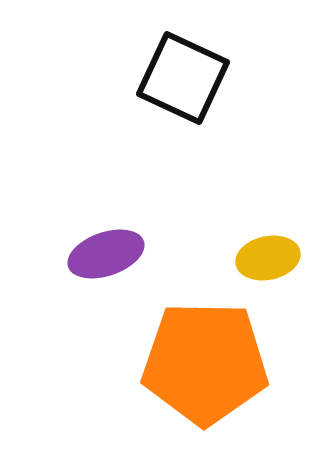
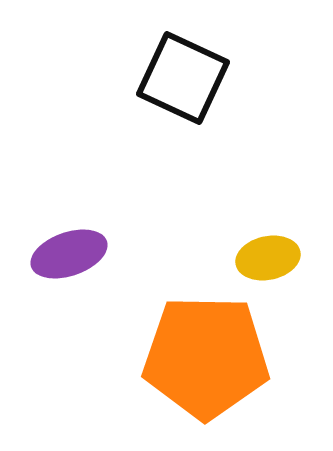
purple ellipse: moved 37 px left
orange pentagon: moved 1 px right, 6 px up
